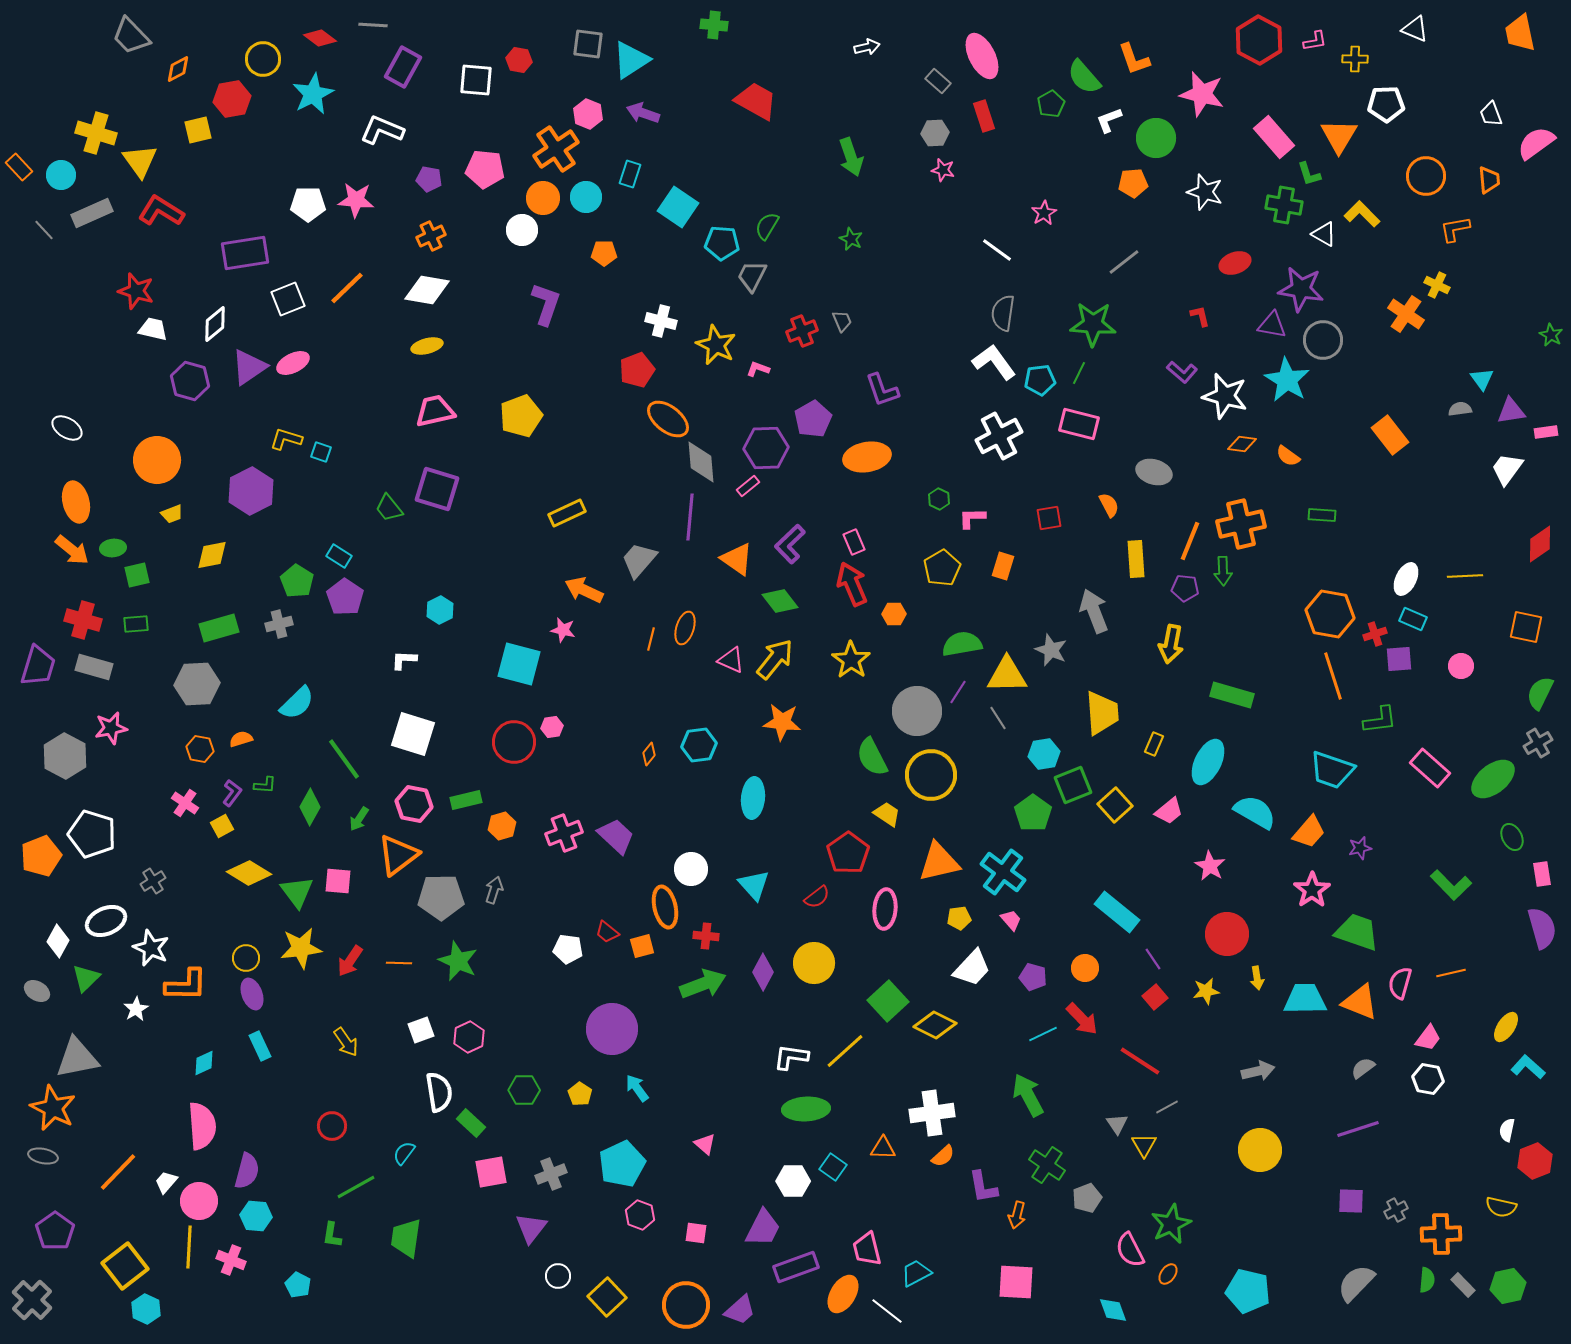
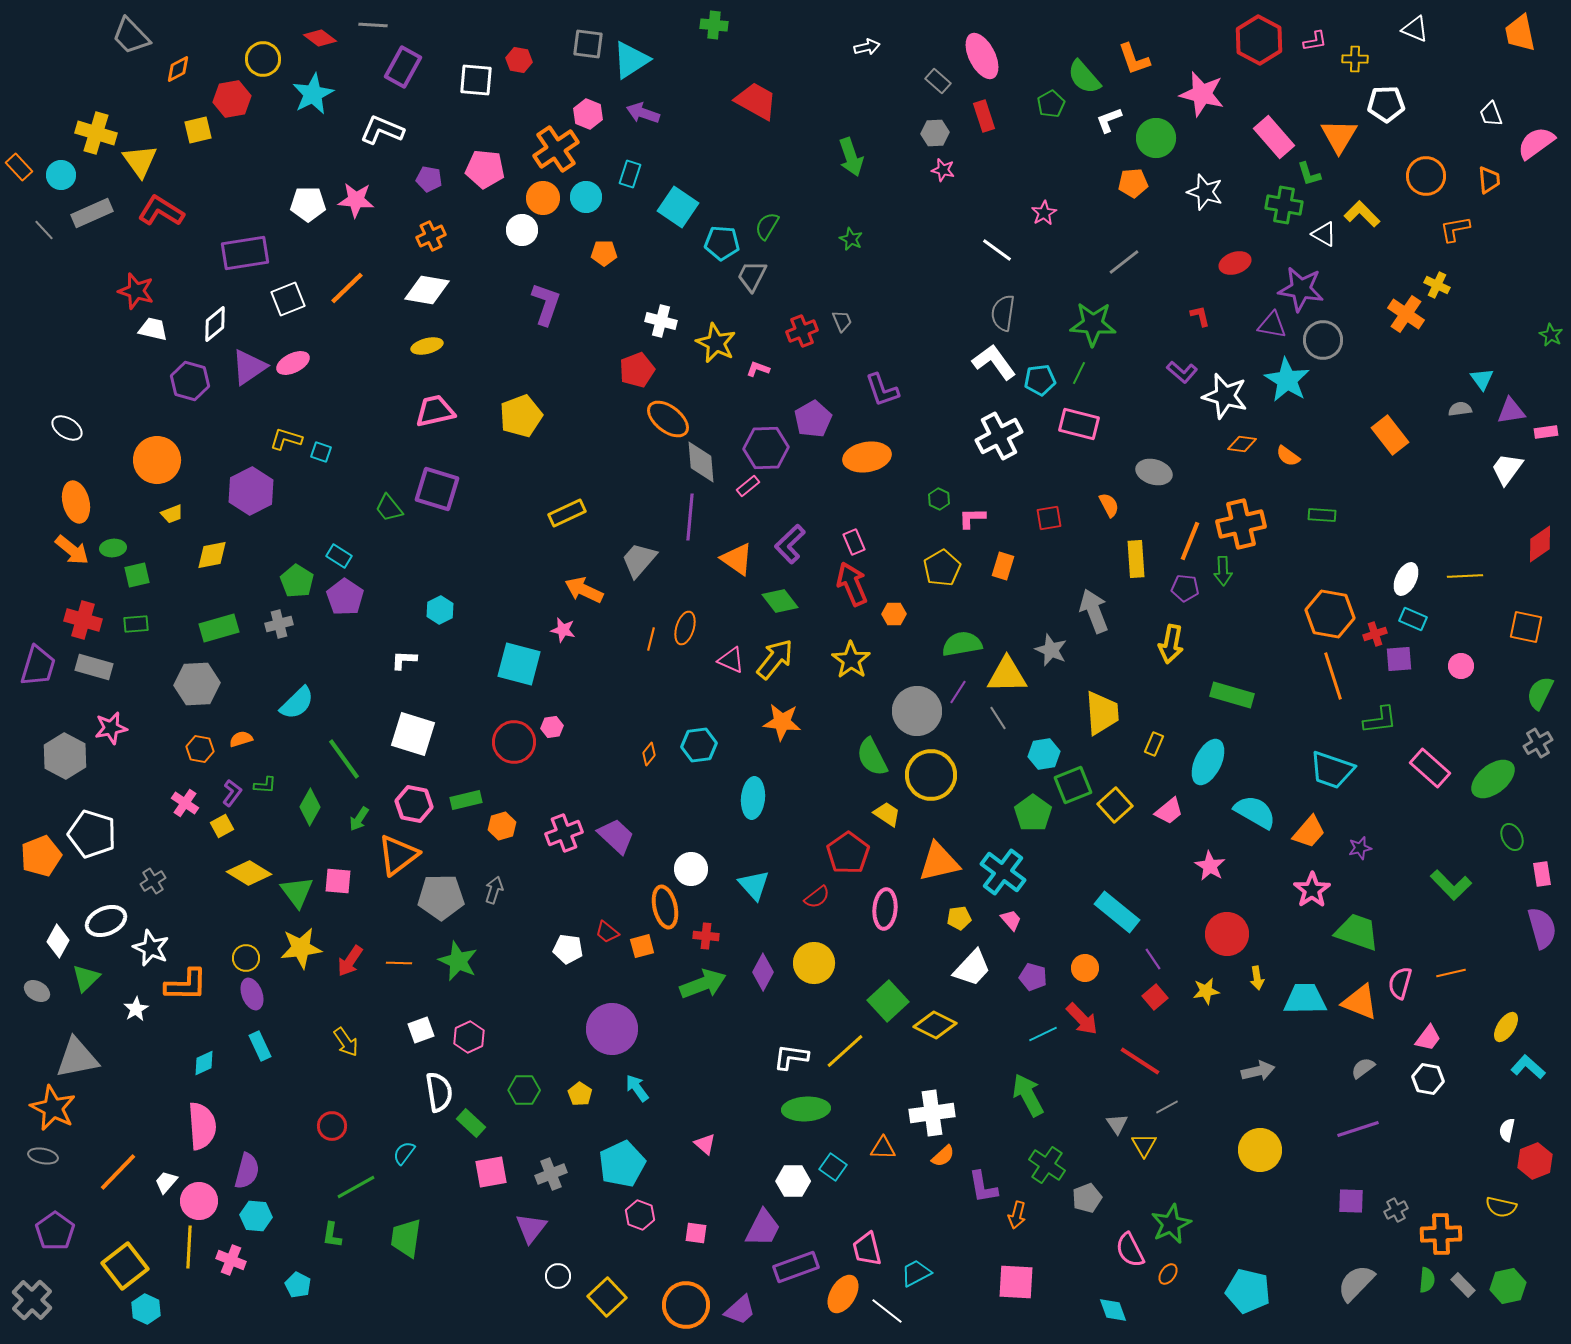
yellow star at (716, 345): moved 2 px up
